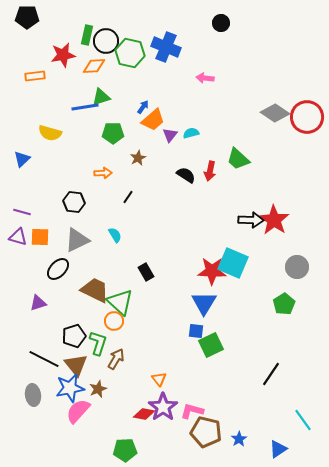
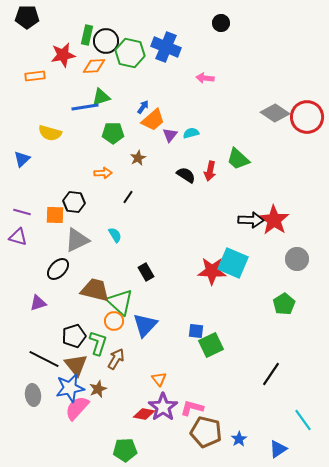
orange square at (40, 237): moved 15 px right, 22 px up
gray circle at (297, 267): moved 8 px up
brown trapezoid at (95, 290): rotated 12 degrees counterclockwise
blue triangle at (204, 303): moved 59 px left, 22 px down; rotated 12 degrees clockwise
pink semicircle at (78, 411): moved 1 px left, 3 px up
pink L-shape at (192, 411): moved 3 px up
